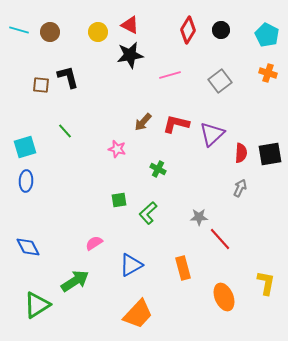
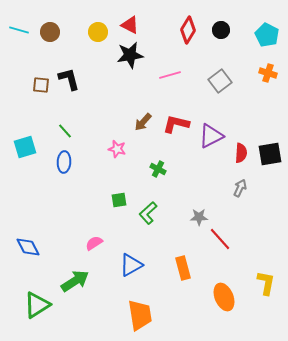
black L-shape: moved 1 px right, 2 px down
purple triangle: moved 1 px left, 2 px down; rotated 16 degrees clockwise
blue ellipse: moved 38 px right, 19 px up
orange trapezoid: moved 2 px right, 1 px down; rotated 52 degrees counterclockwise
